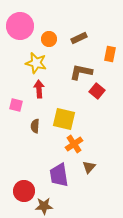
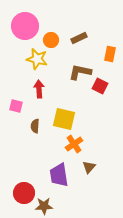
pink circle: moved 5 px right
orange circle: moved 2 px right, 1 px down
yellow star: moved 1 px right, 4 px up
brown L-shape: moved 1 px left
red square: moved 3 px right, 5 px up; rotated 14 degrees counterclockwise
pink square: moved 1 px down
red circle: moved 2 px down
